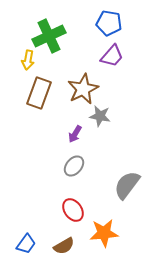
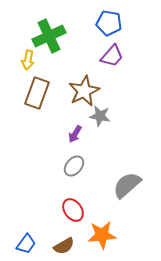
brown star: moved 1 px right, 2 px down
brown rectangle: moved 2 px left
gray semicircle: rotated 12 degrees clockwise
orange star: moved 2 px left, 2 px down
